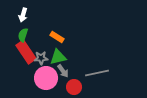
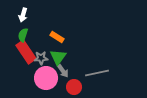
green triangle: rotated 42 degrees counterclockwise
